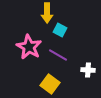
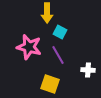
cyan square: moved 2 px down
pink star: rotated 15 degrees counterclockwise
purple line: rotated 30 degrees clockwise
yellow square: rotated 18 degrees counterclockwise
